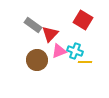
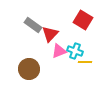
brown circle: moved 8 px left, 9 px down
